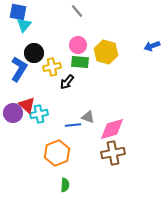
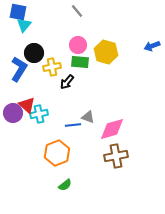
brown cross: moved 3 px right, 3 px down
green semicircle: rotated 48 degrees clockwise
